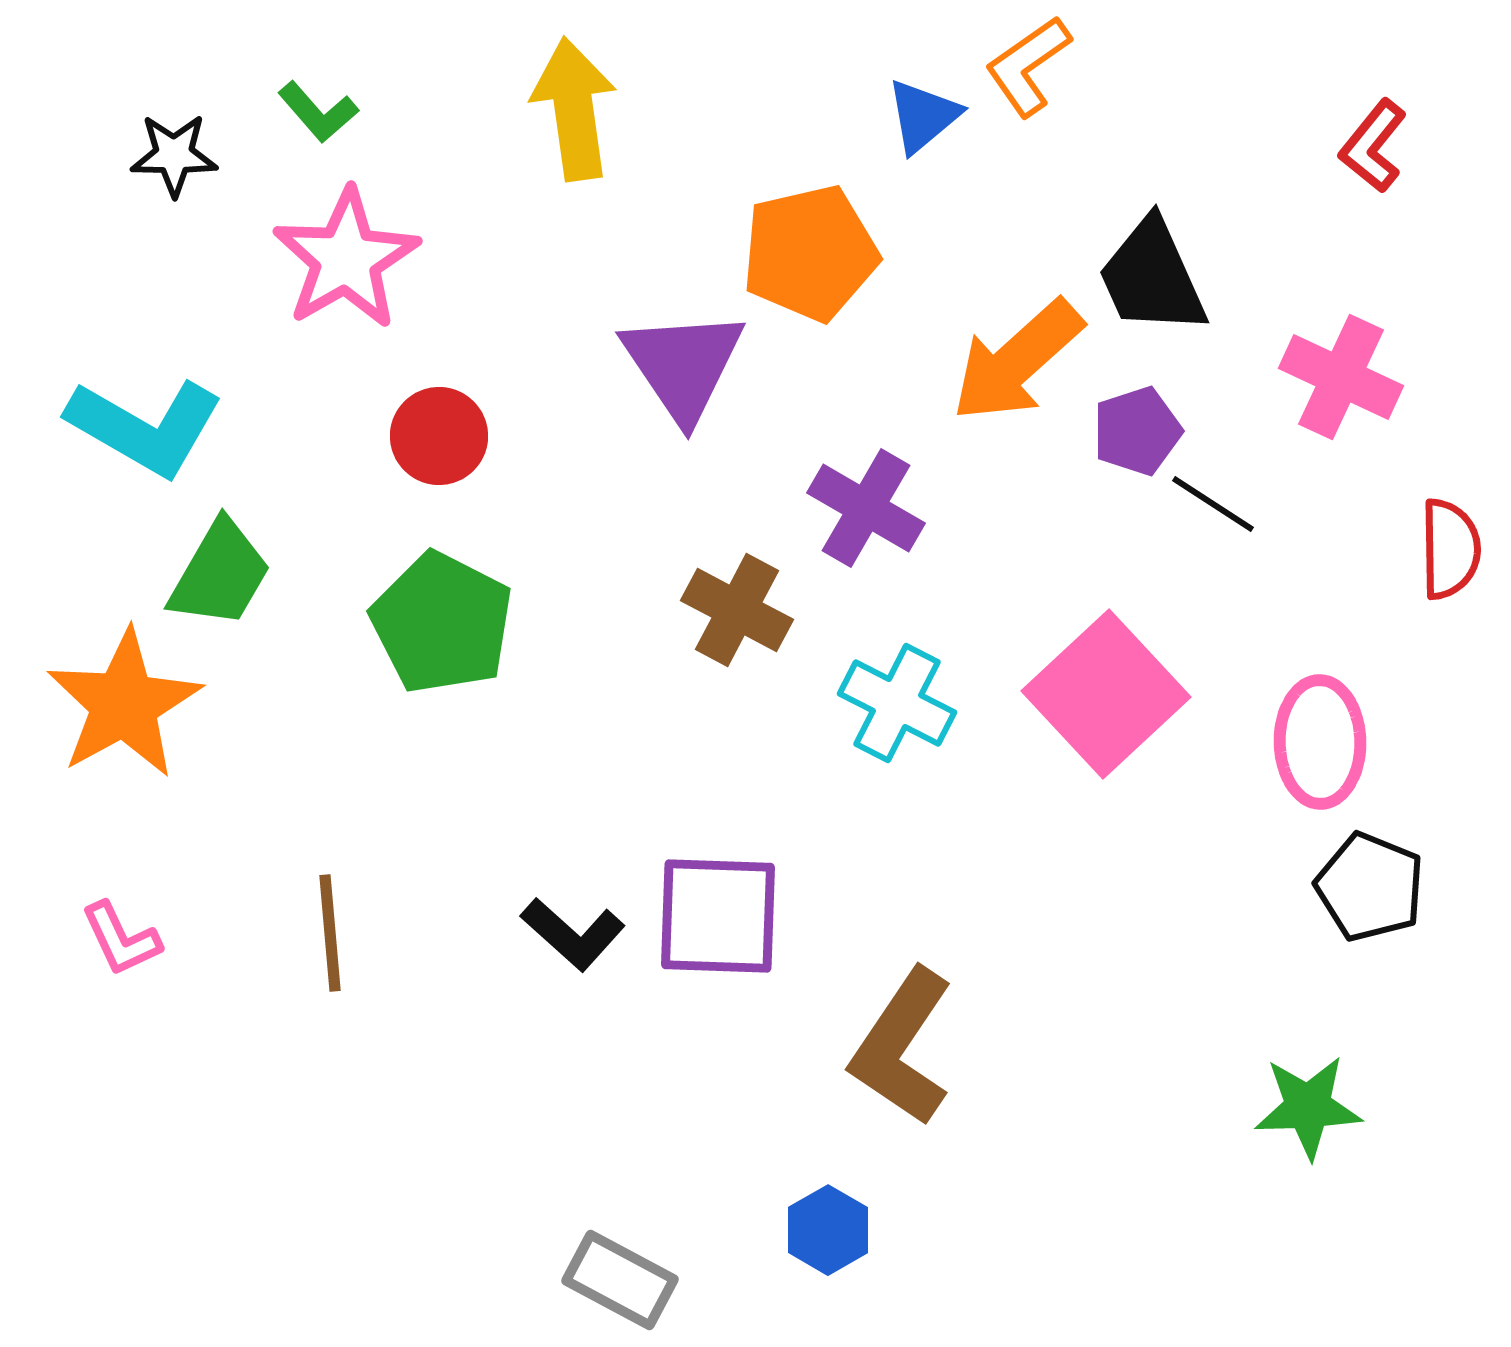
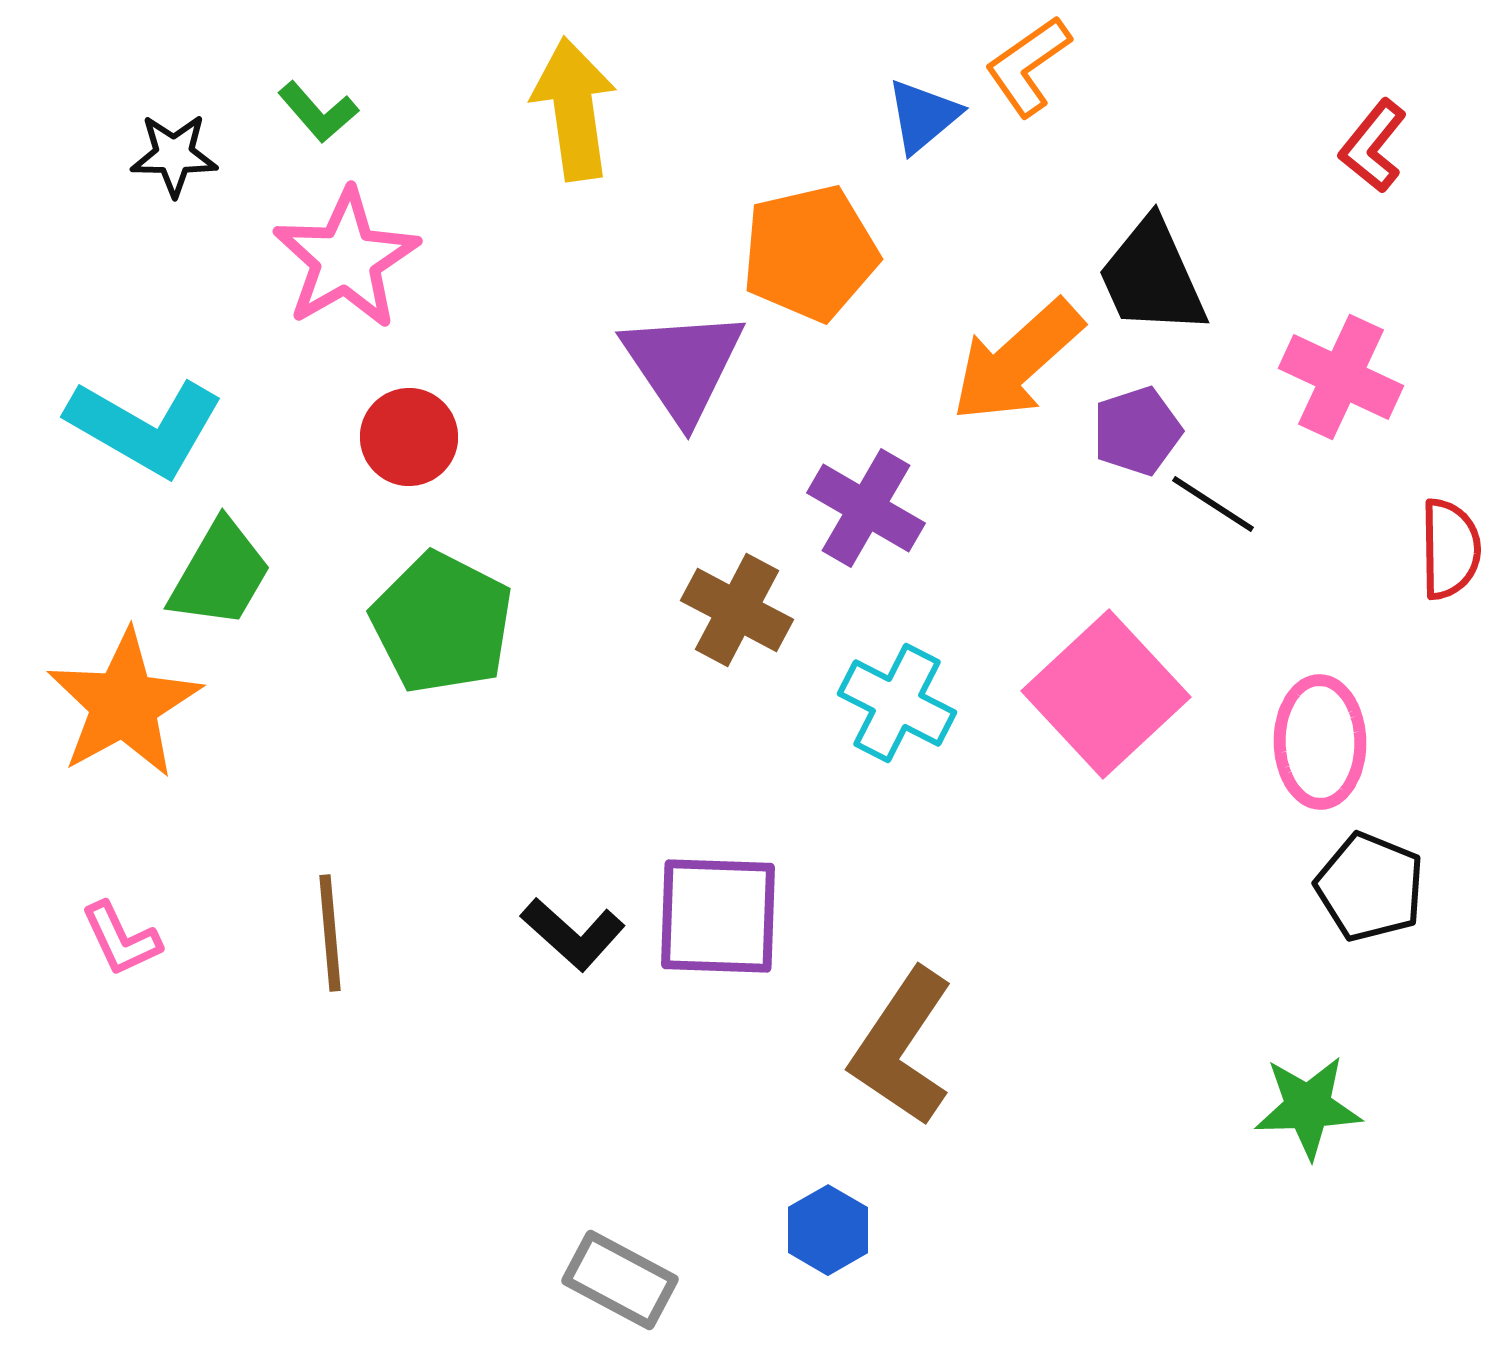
red circle: moved 30 px left, 1 px down
